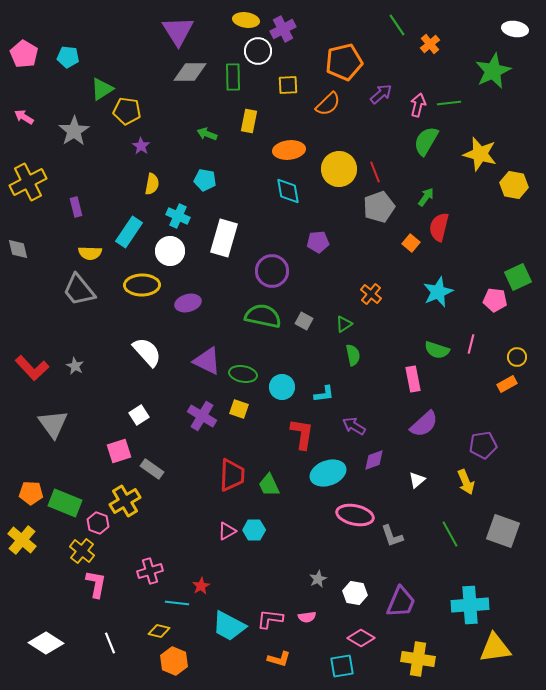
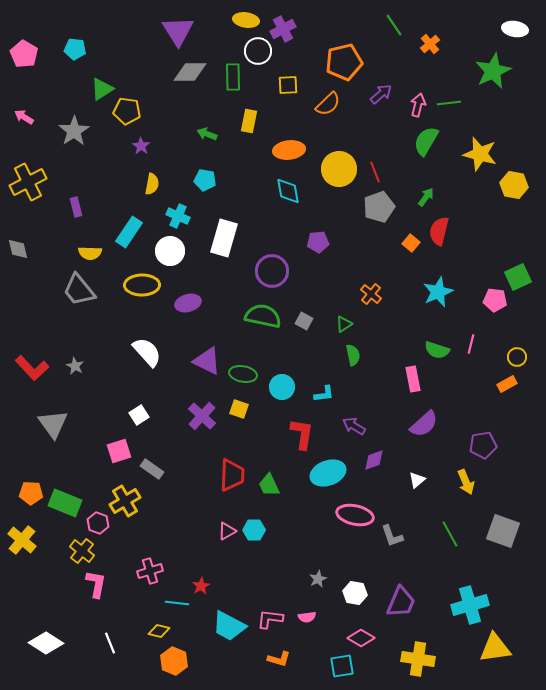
green line at (397, 25): moved 3 px left
cyan pentagon at (68, 57): moved 7 px right, 8 px up
red semicircle at (439, 227): moved 4 px down
purple cross at (202, 416): rotated 12 degrees clockwise
cyan cross at (470, 605): rotated 12 degrees counterclockwise
